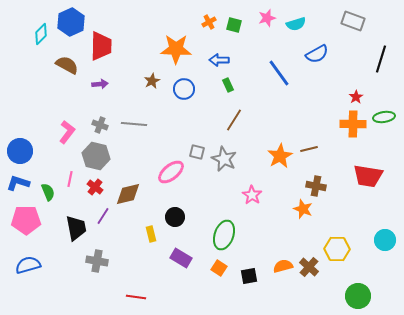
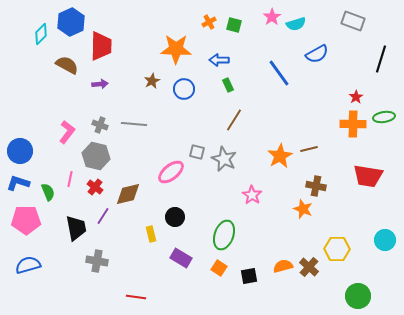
pink star at (267, 18): moved 5 px right, 1 px up; rotated 18 degrees counterclockwise
